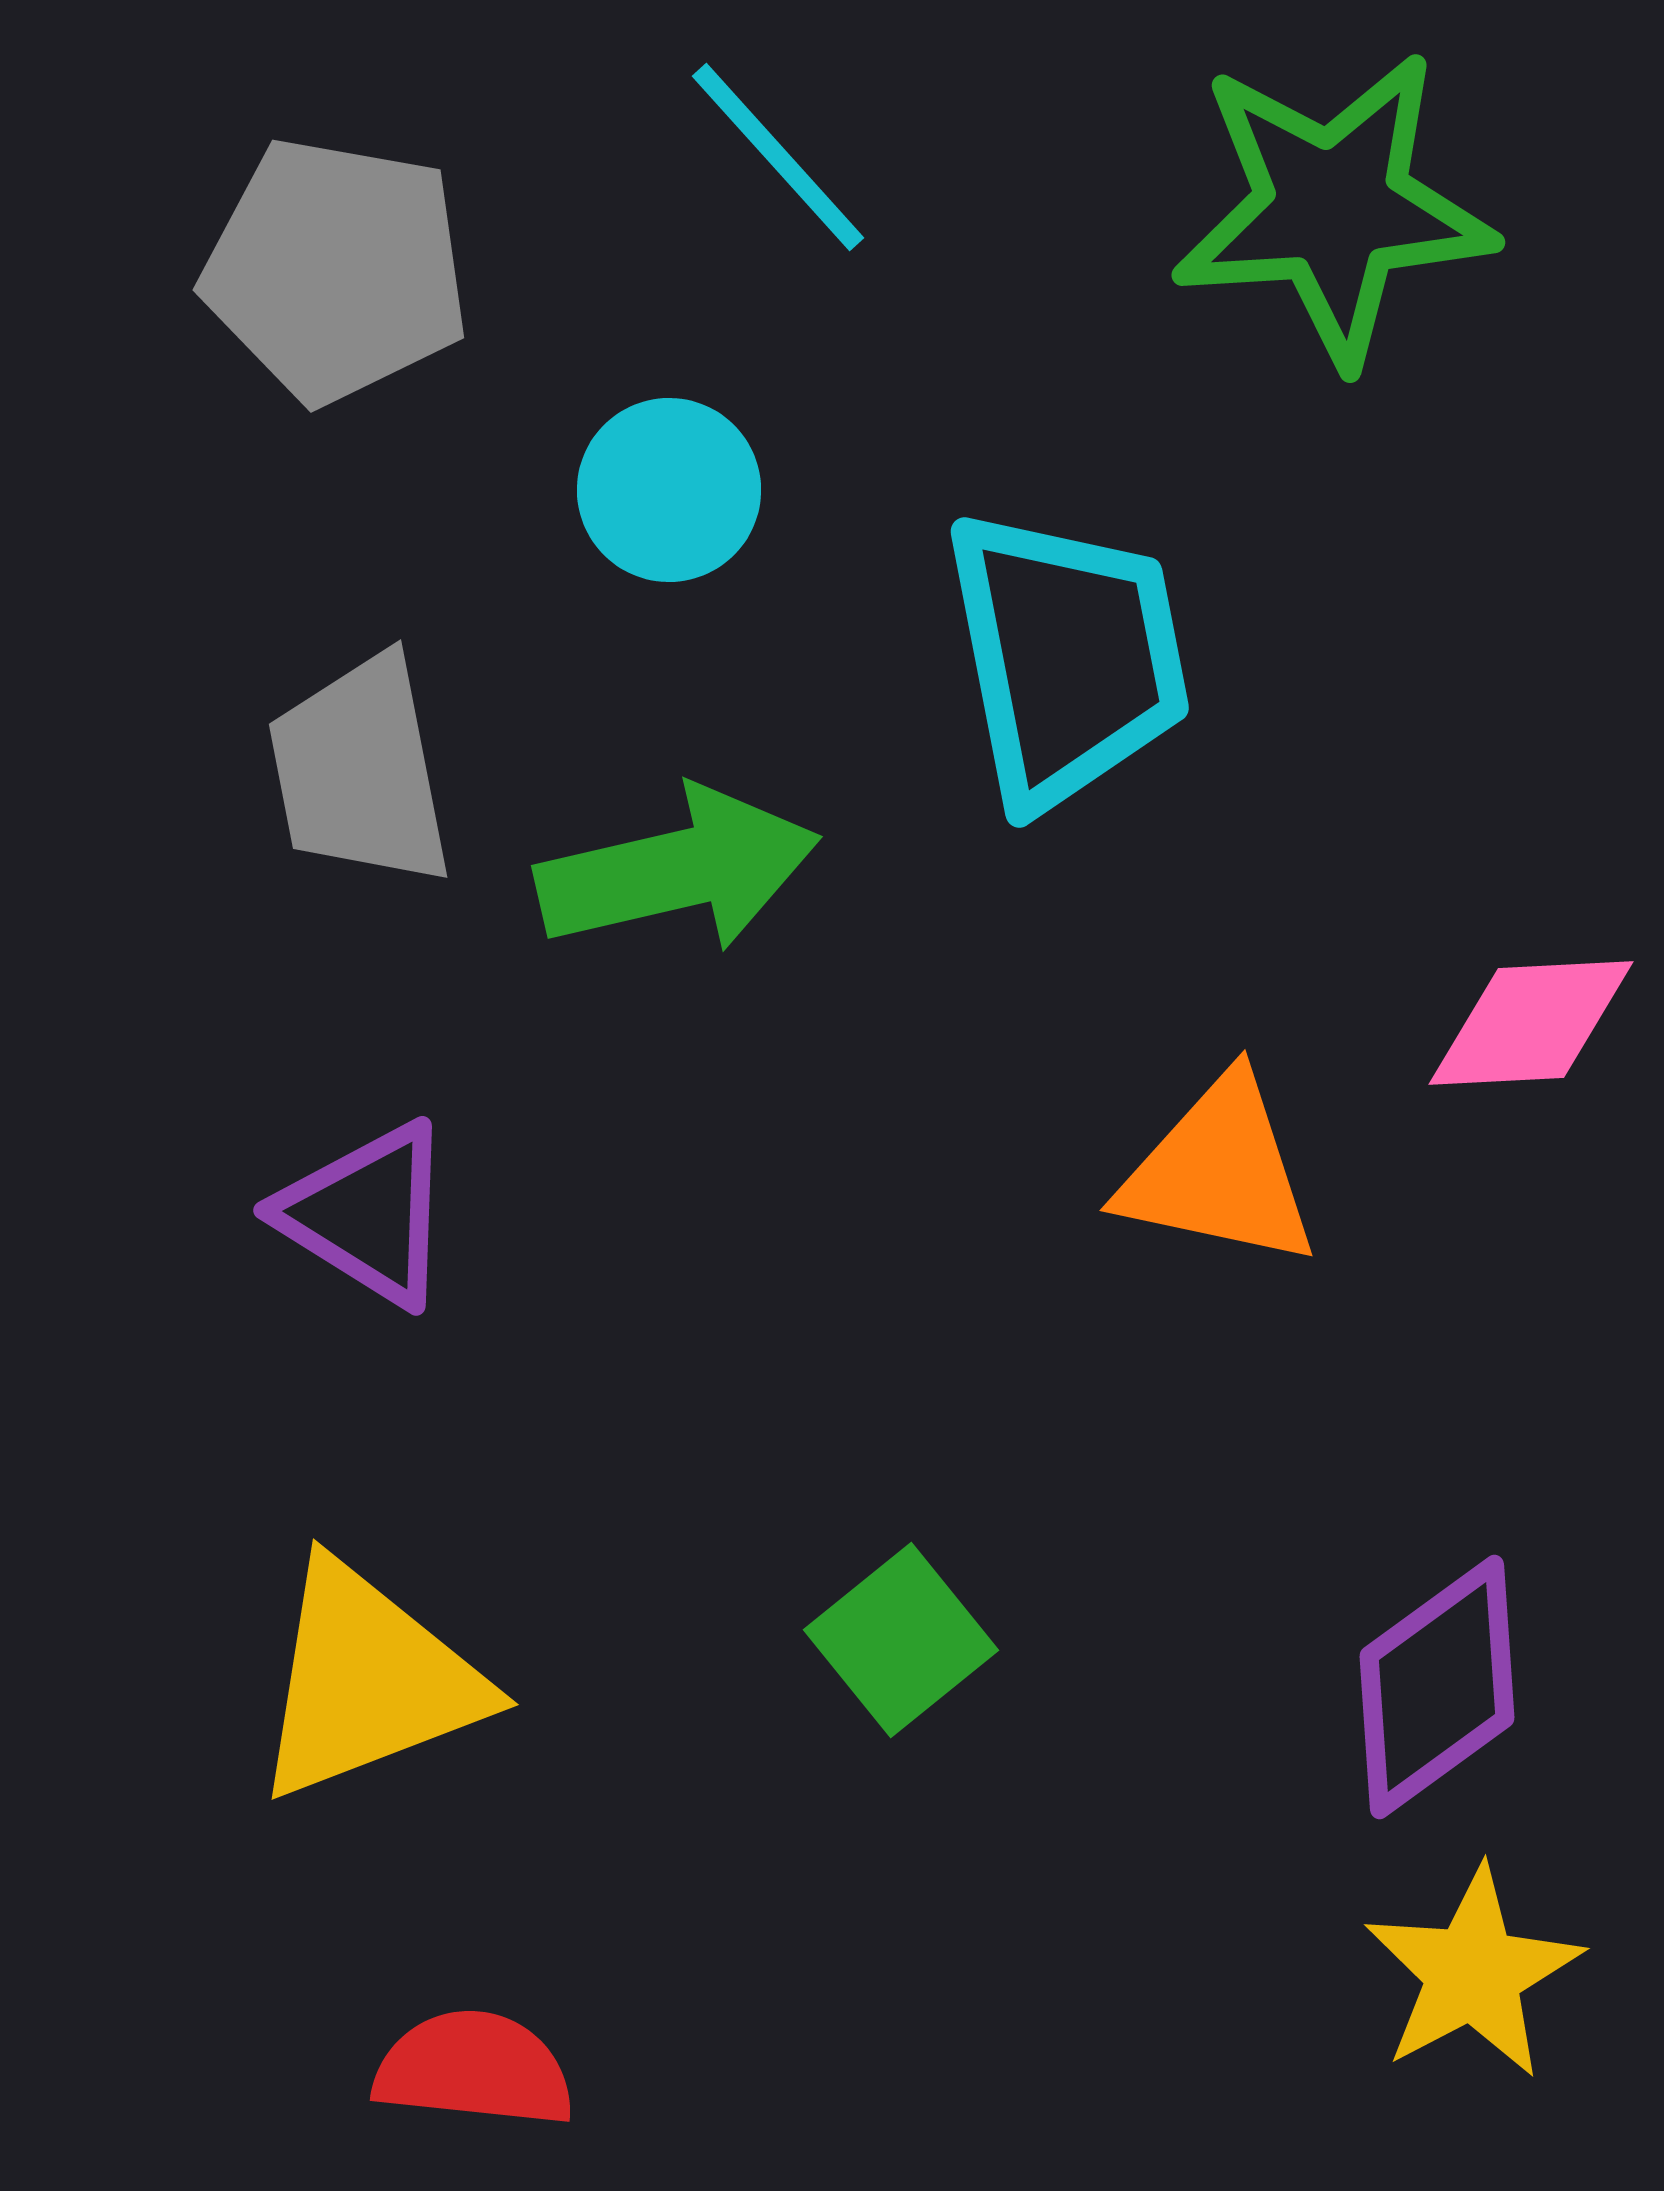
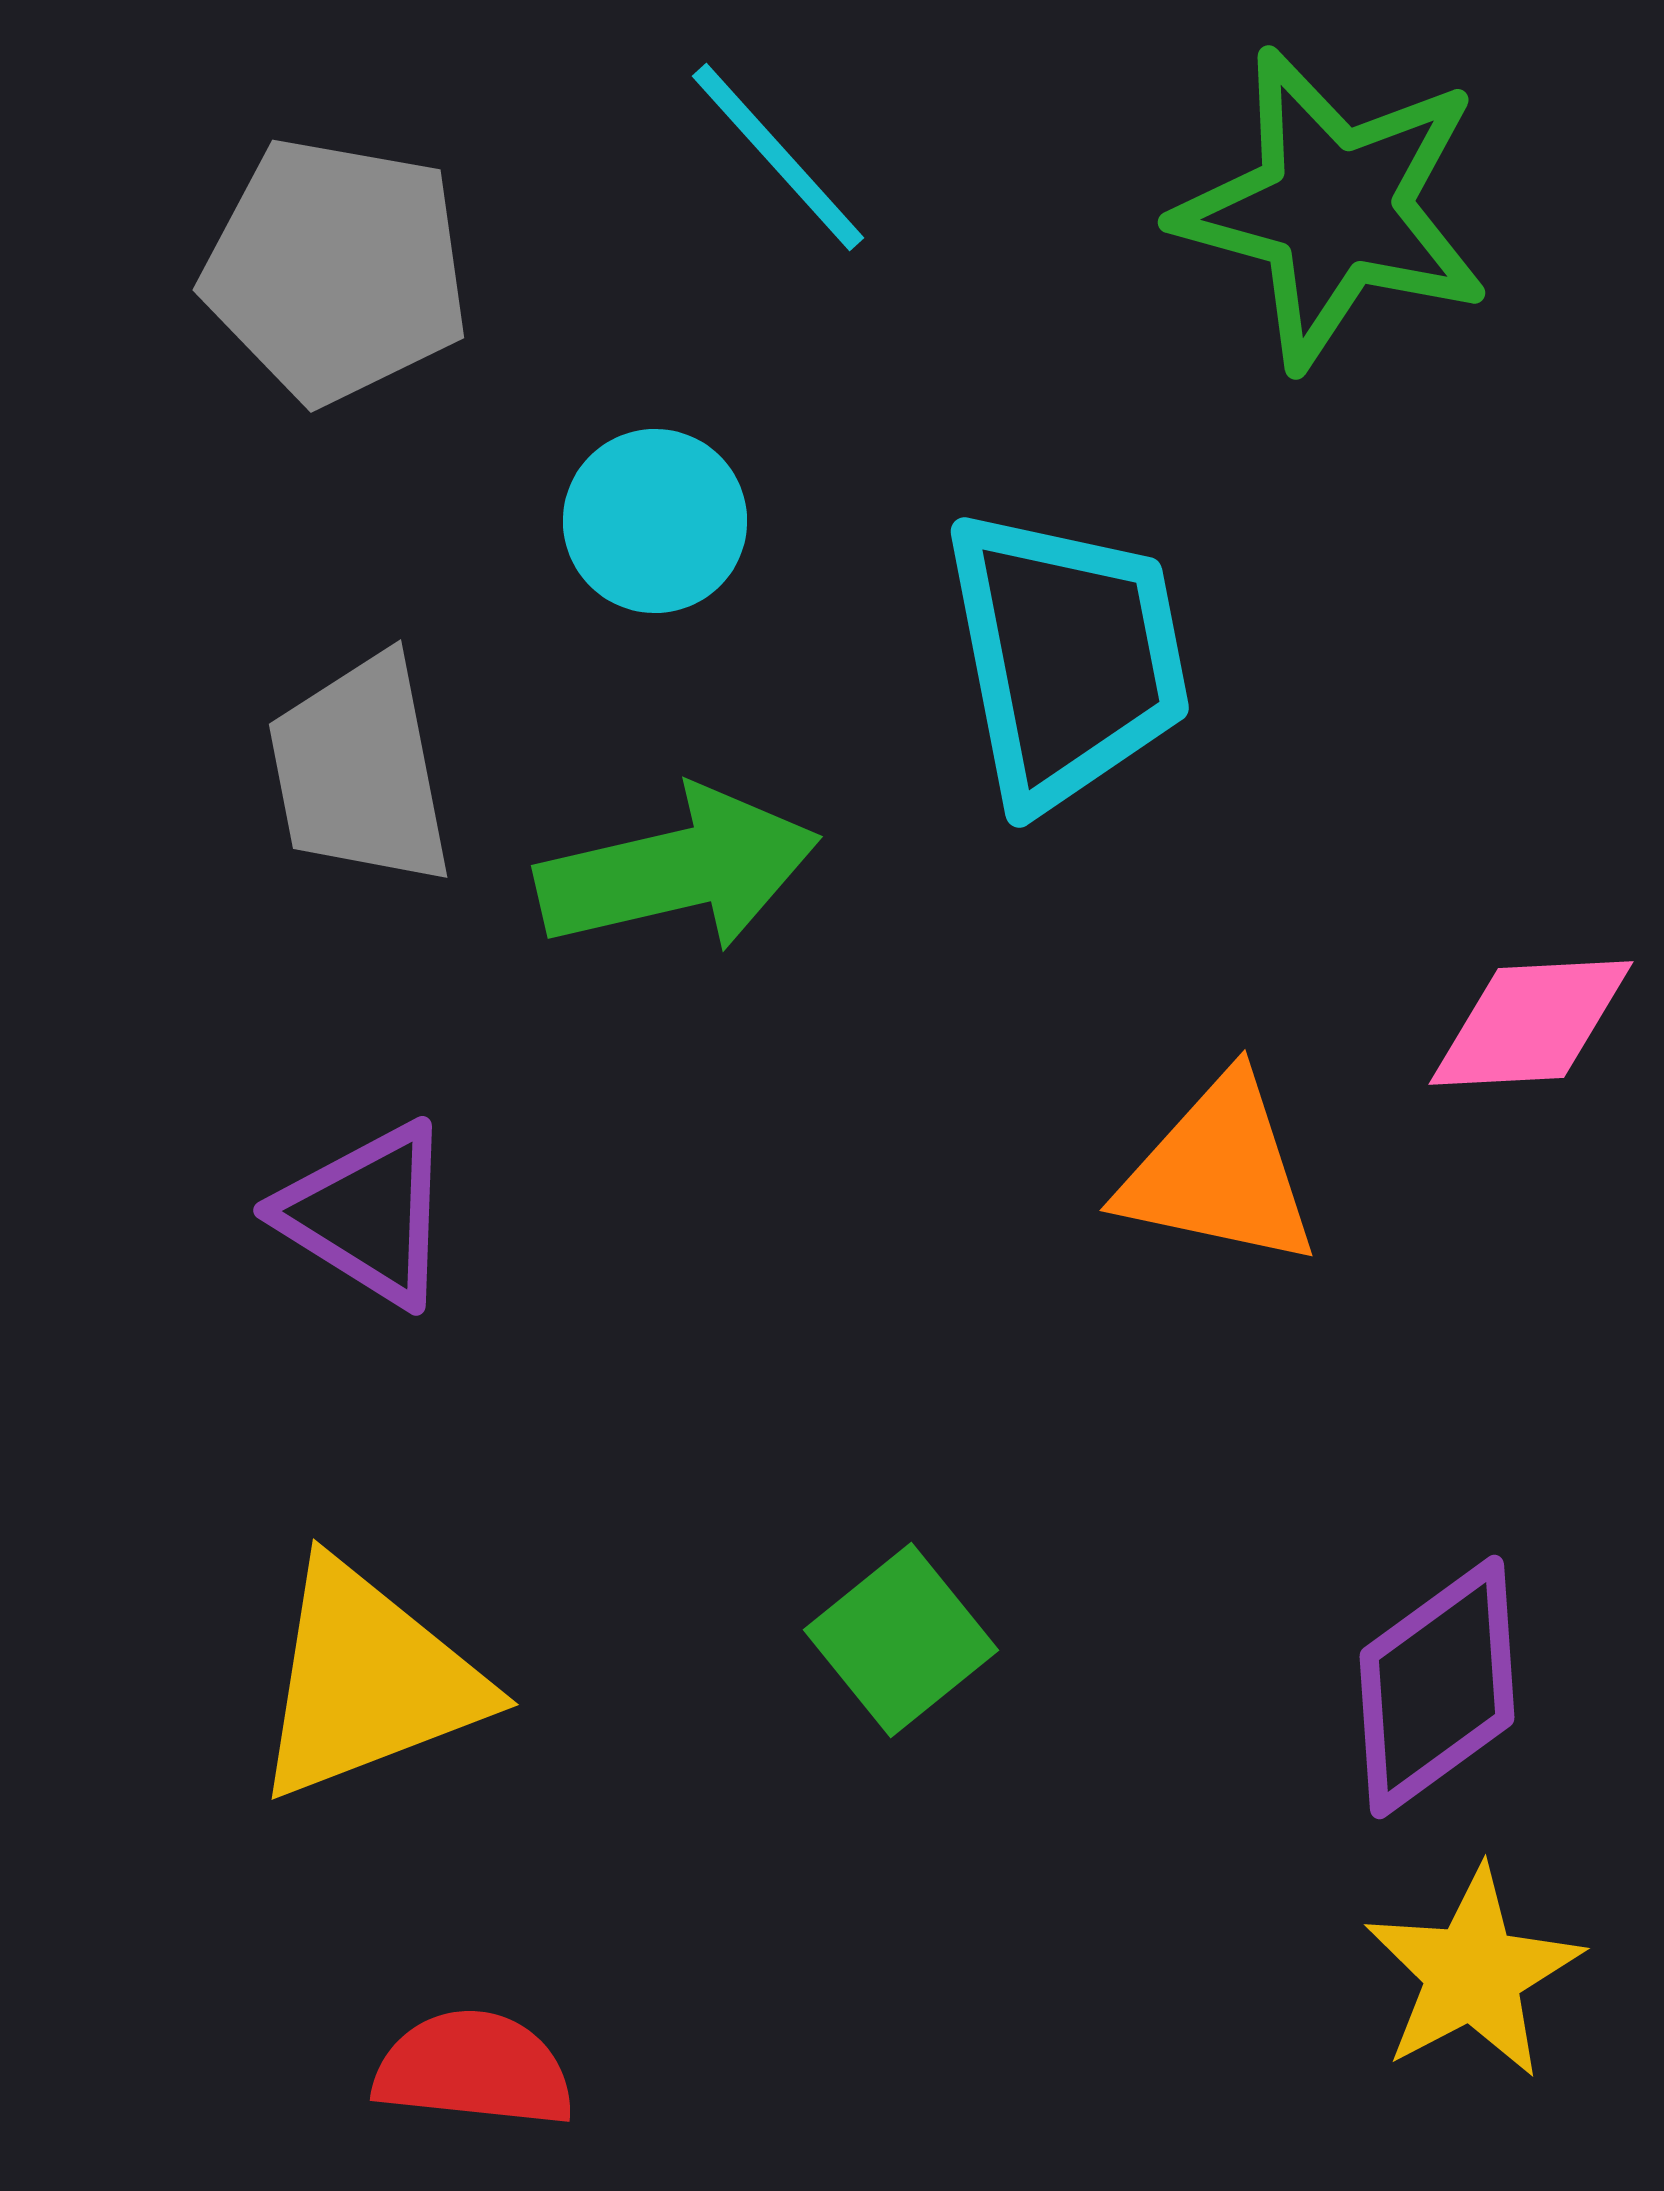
green star: rotated 19 degrees clockwise
cyan circle: moved 14 px left, 31 px down
